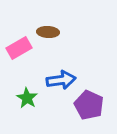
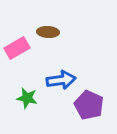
pink rectangle: moved 2 px left
green star: rotated 20 degrees counterclockwise
